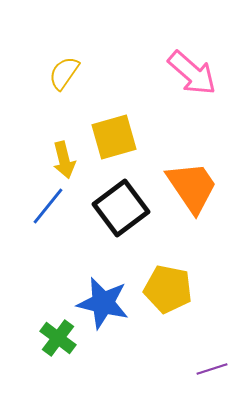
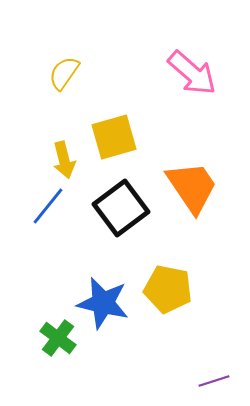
purple line: moved 2 px right, 12 px down
